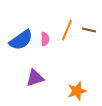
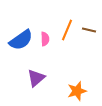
purple triangle: moved 1 px right; rotated 24 degrees counterclockwise
